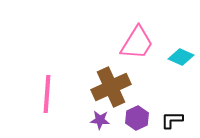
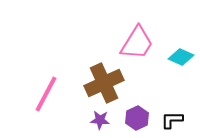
brown cross: moved 7 px left, 4 px up
pink line: moved 1 px left; rotated 24 degrees clockwise
